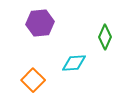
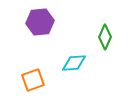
purple hexagon: moved 1 px up
orange square: rotated 25 degrees clockwise
